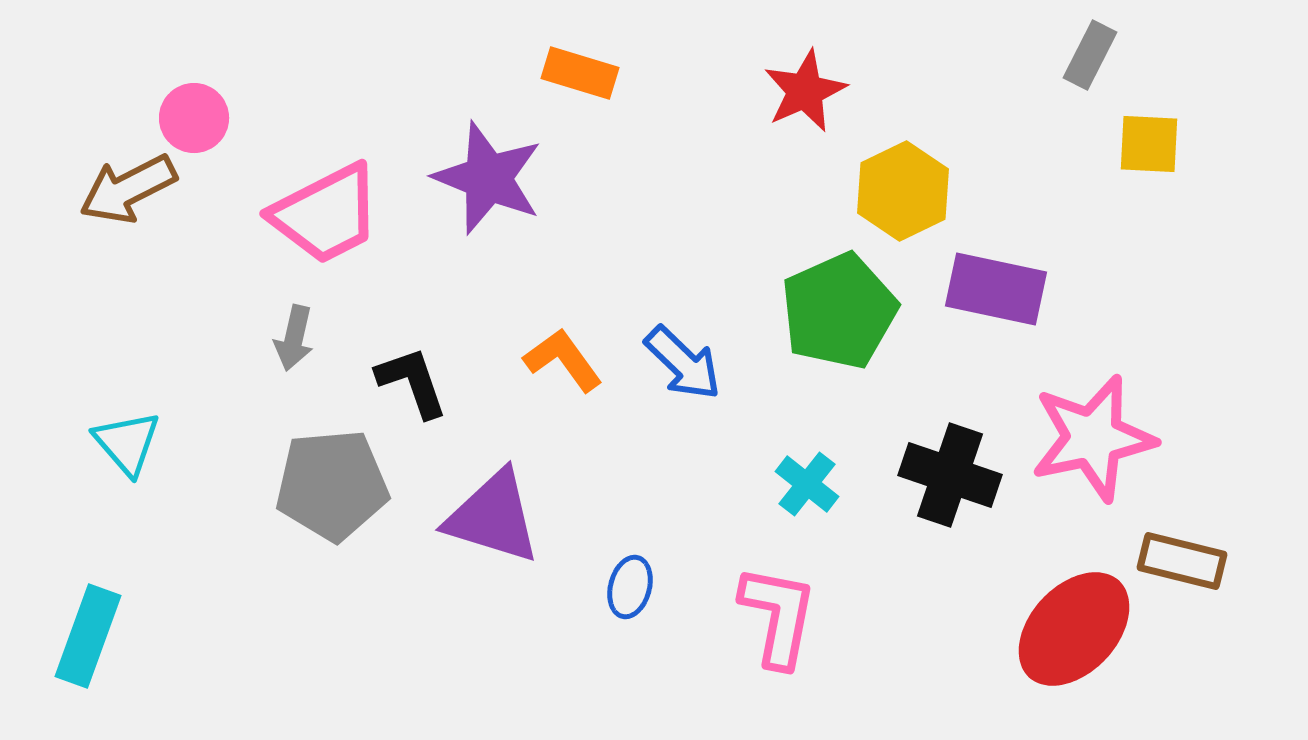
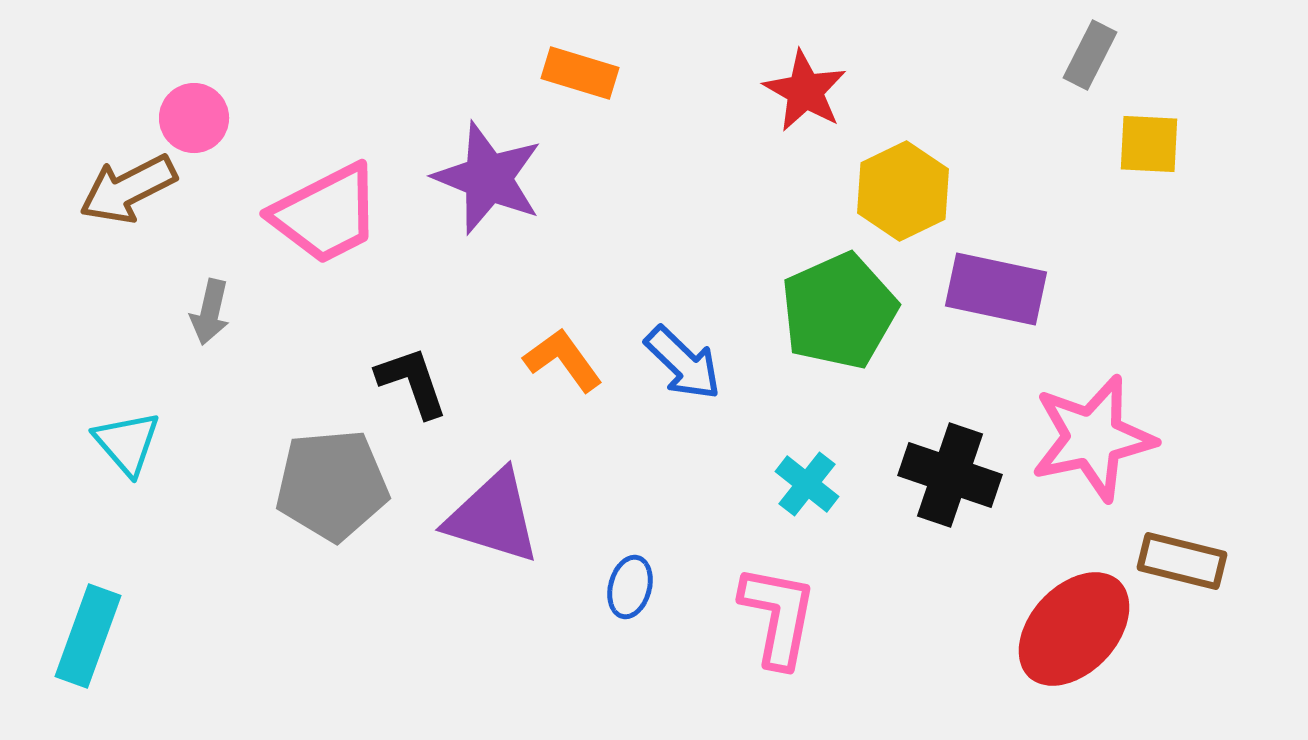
red star: rotated 18 degrees counterclockwise
gray arrow: moved 84 px left, 26 px up
